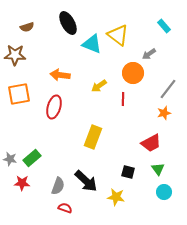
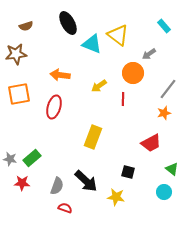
brown semicircle: moved 1 px left, 1 px up
brown star: moved 1 px right, 1 px up; rotated 10 degrees counterclockwise
green triangle: moved 14 px right; rotated 16 degrees counterclockwise
gray semicircle: moved 1 px left
